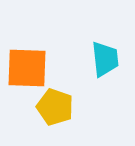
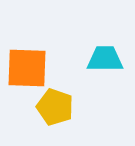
cyan trapezoid: rotated 84 degrees counterclockwise
